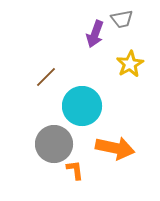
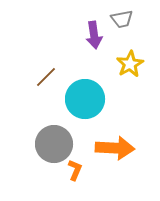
purple arrow: moved 1 px left, 1 px down; rotated 28 degrees counterclockwise
cyan circle: moved 3 px right, 7 px up
orange arrow: rotated 9 degrees counterclockwise
orange L-shape: rotated 30 degrees clockwise
